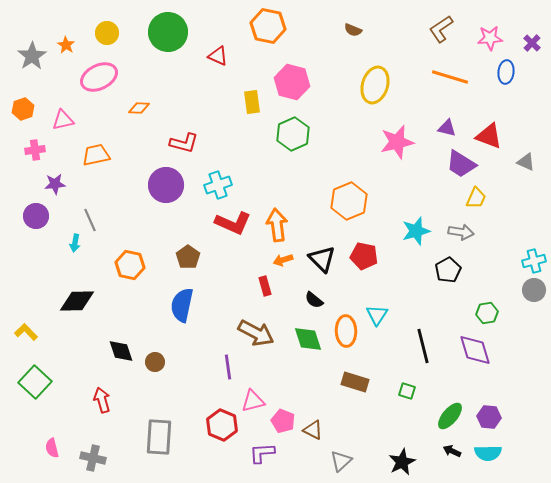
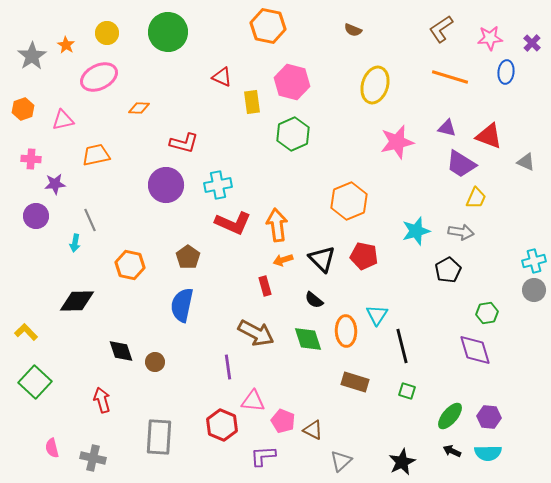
red triangle at (218, 56): moved 4 px right, 21 px down
pink cross at (35, 150): moved 4 px left, 9 px down; rotated 12 degrees clockwise
cyan cross at (218, 185): rotated 8 degrees clockwise
black line at (423, 346): moved 21 px left
pink triangle at (253, 401): rotated 20 degrees clockwise
purple L-shape at (262, 453): moved 1 px right, 3 px down
